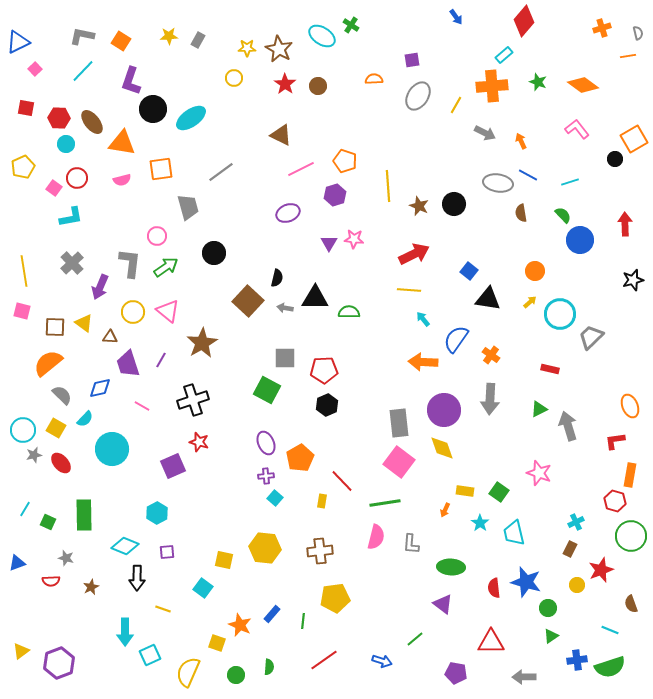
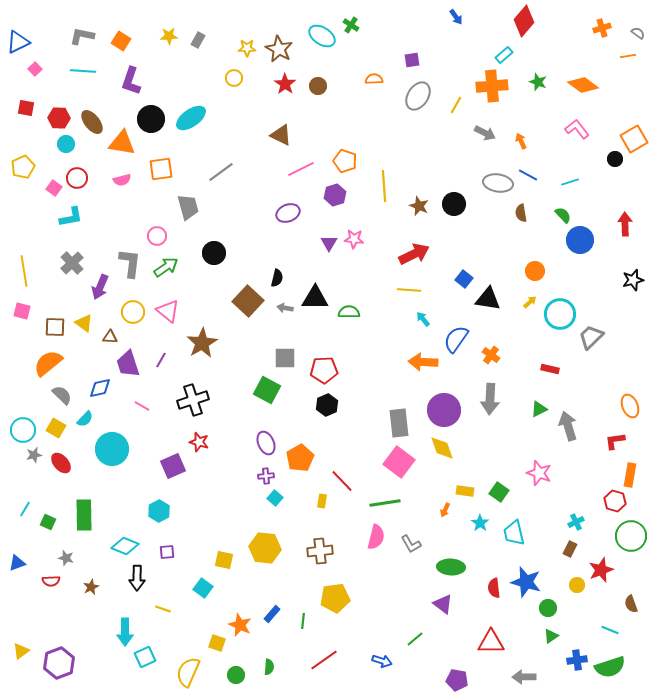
gray semicircle at (638, 33): rotated 40 degrees counterclockwise
cyan line at (83, 71): rotated 50 degrees clockwise
black circle at (153, 109): moved 2 px left, 10 px down
yellow line at (388, 186): moved 4 px left
blue square at (469, 271): moved 5 px left, 8 px down
cyan hexagon at (157, 513): moved 2 px right, 2 px up
gray L-shape at (411, 544): rotated 35 degrees counterclockwise
cyan square at (150, 655): moved 5 px left, 2 px down
purple pentagon at (456, 673): moved 1 px right, 7 px down
